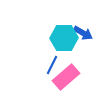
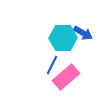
cyan hexagon: moved 1 px left
